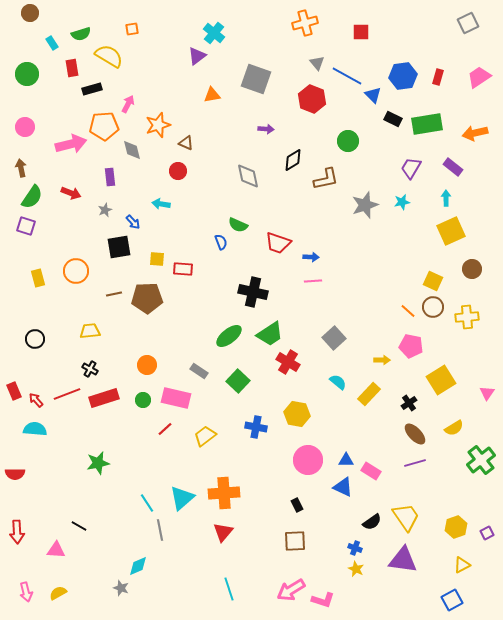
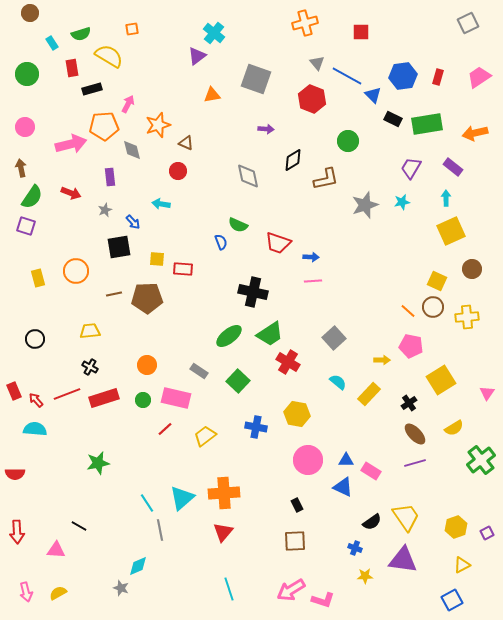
yellow square at (433, 281): moved 4 px right
black cross at (90, 369): moved 2 px up
yellow star at (356, 569): moved 9 px right, 7 px down; rotated 28 degrees counterclockwise
